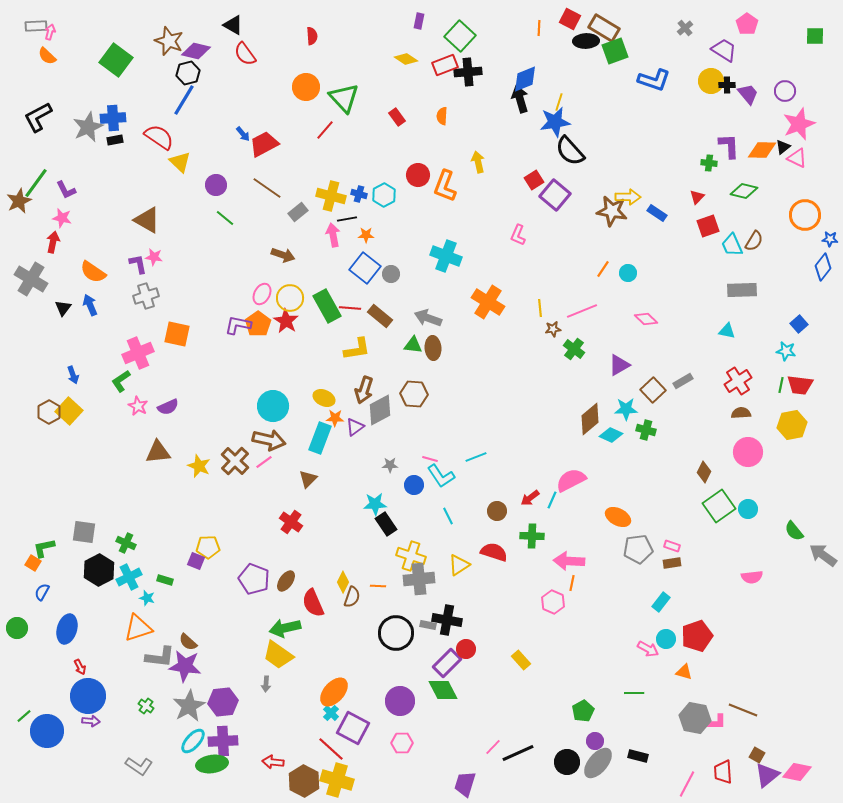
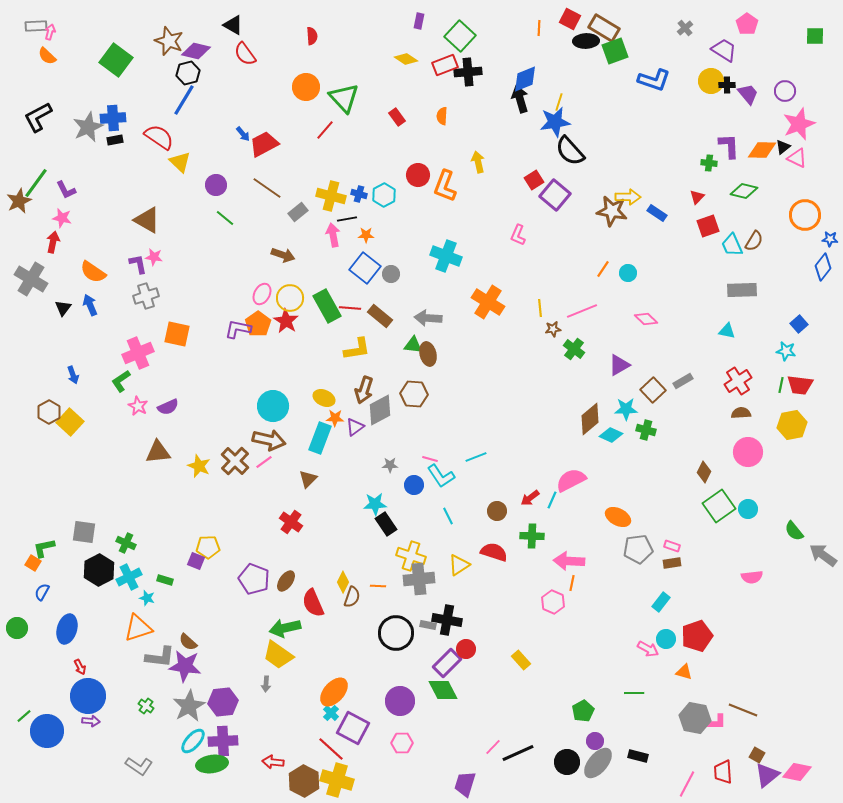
gray arrow at (428, 318): rotated 16 degrees counterclockwise
purple L-shape at (238, 325): moved 4 px down
brown ellipse at (433, 348): moved 5 px left, 6 px down; rotated 10 degrees counterclockwise
yellow square at (69, 411): moved 1 px right, 11 px down
